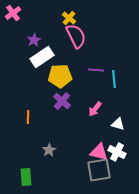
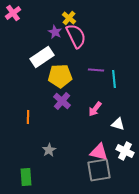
purple star: moved 21 px right, 8 px up; rotated 16 degrees counterclockwise
white cross: moved 8 px right, 1 px up
